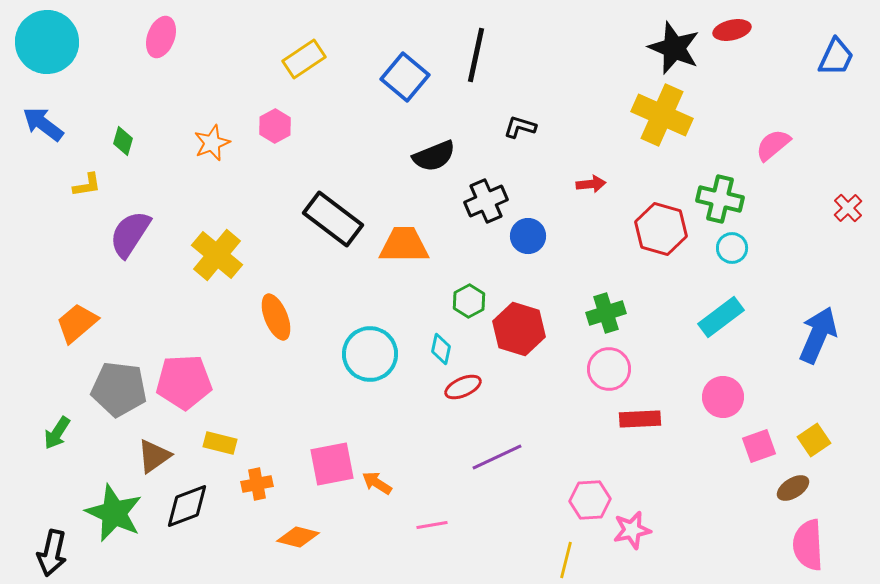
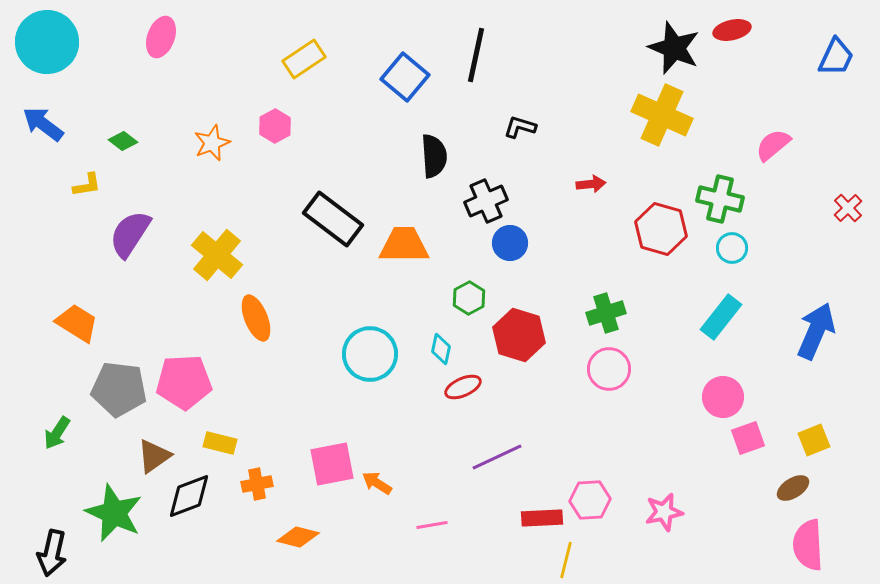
green diamond at (123, 141): rotated 68 degrees counterclockwise
black semicircle at (434, 156): rotated 72 degrees counterclockwise
blue circle at (528, 236): moved 18 px left, 7 px down
green hexagon at (469, 301): moved 3 px up
orange ellipse at (276, 317): moved 20 px left, 1 px down
cyan rectangle at (721, 317): rotated 15 degrees counterclockwise
orange trapezoid at (77, 323): rotated 72 degrees clockwise
red hexagon at (519, 329): moved 6 px down
blue arrow at (818, 335): moved 2 px left, 4 px up
red rectangle at (640, 419): moved 98 px left, 99 px down
yellow square at (814, 440): rotated 12 degrees clockwise
pink square at (759, 446): moved 11 px left, 8 px up
black diamond at (187, 506): moved 2 px right, 10 px up
pink star at (632, 530): moved 32 px right, 18 px up
